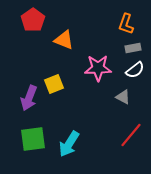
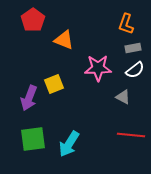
red line: rotated 56 degrees clockwise
